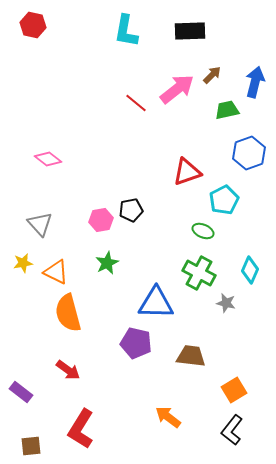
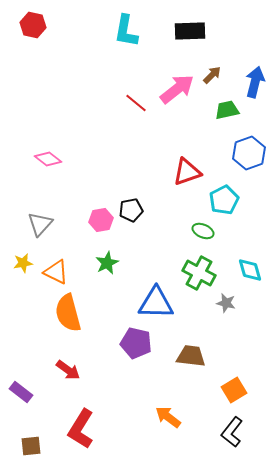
gray triangle: rotated 24 degrees clockwise
cyan diamond: rotated 40 degrees counterclockwise
black L-shape: moved 2 px down
